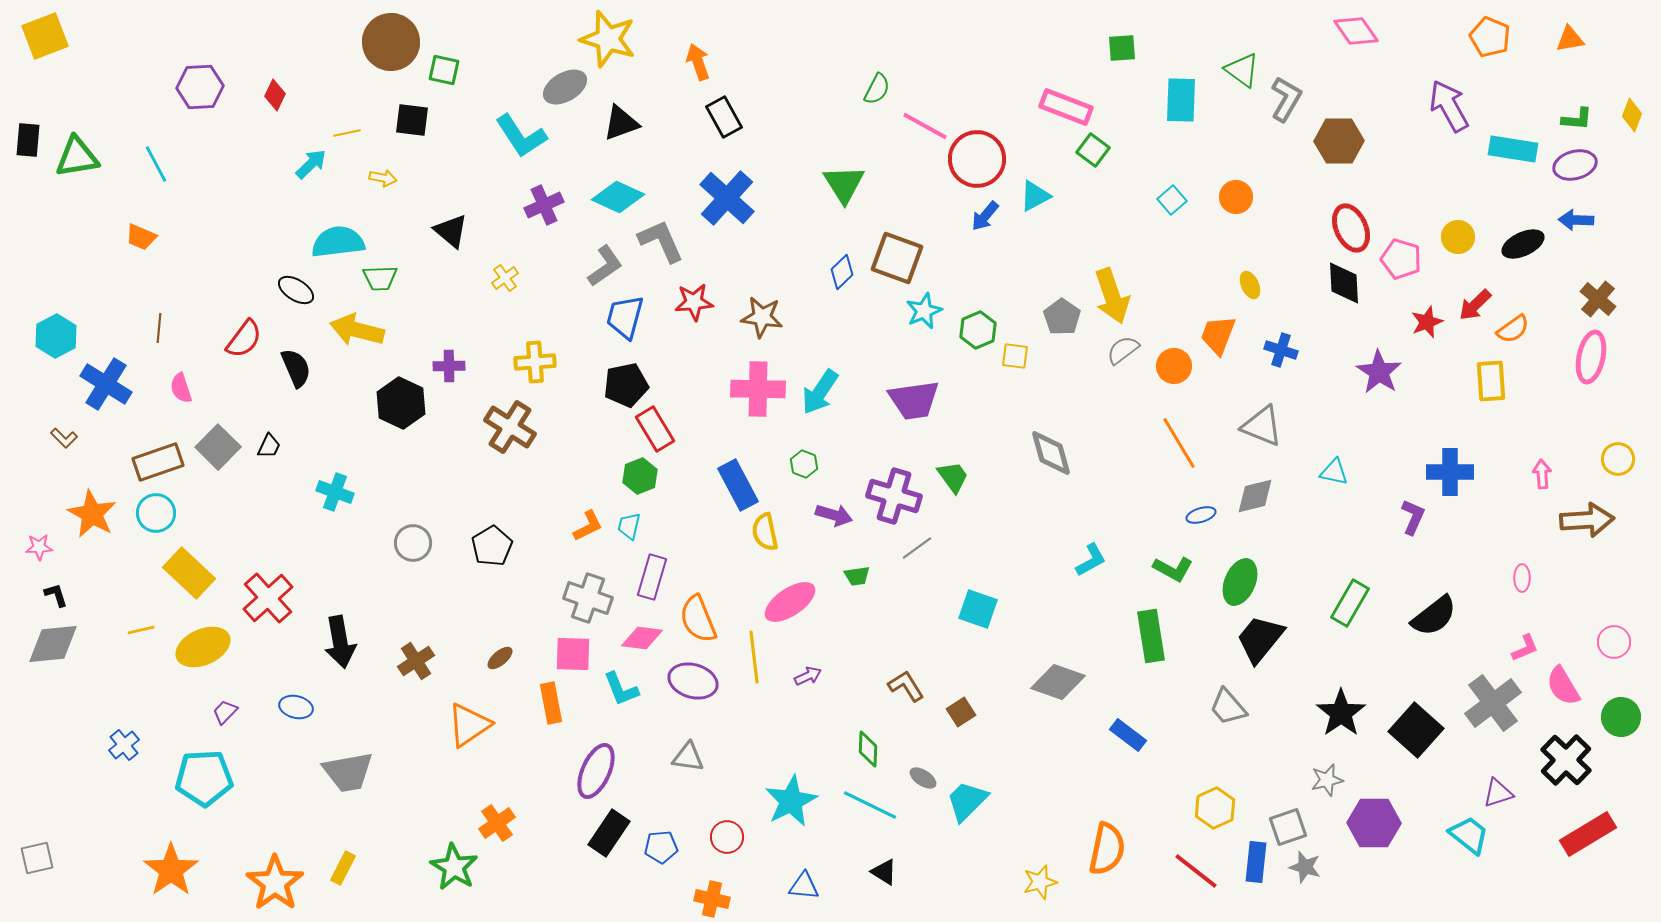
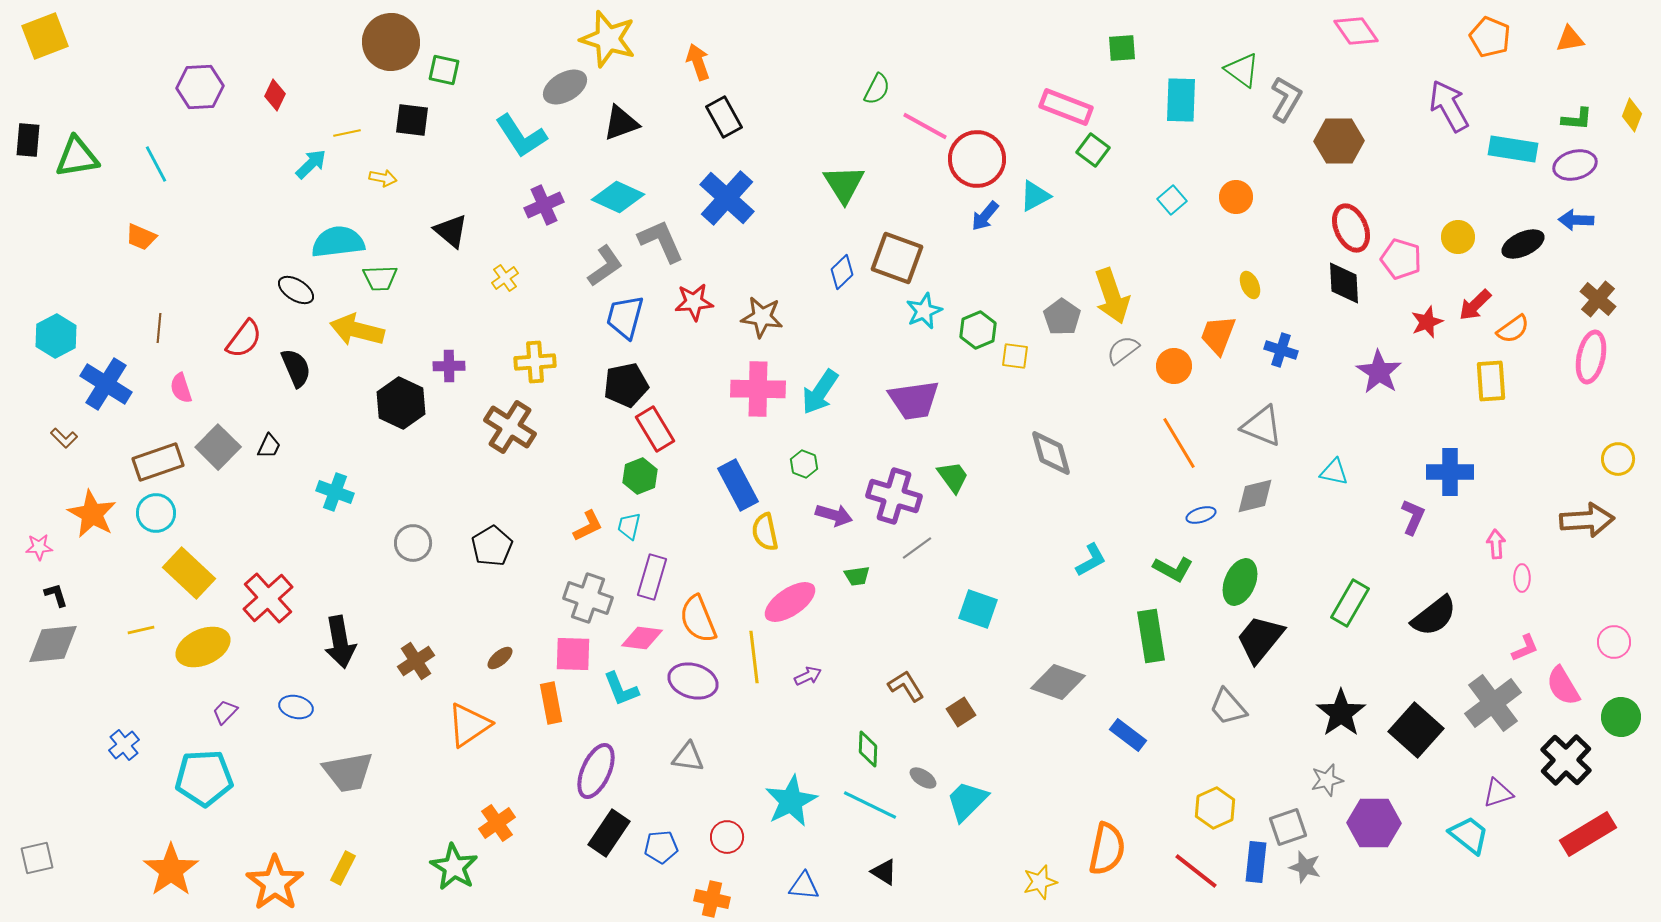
pink arrow at (1542, 474): moved 46 px left, 70 px down
